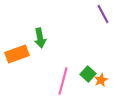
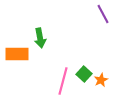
orange rectangle: rotated 20 degrees clockwise
green square: moved 4 px left
